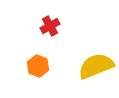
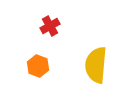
yellow semicircle: moved 1 px up; rotated 63 degrees counterclockwise
